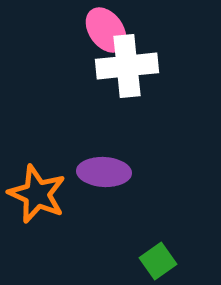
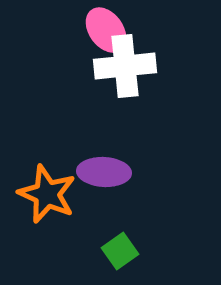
white cross: moved 2 px left
orange star: moved 10 px right
green square: moved 38 px left, 10 px up
